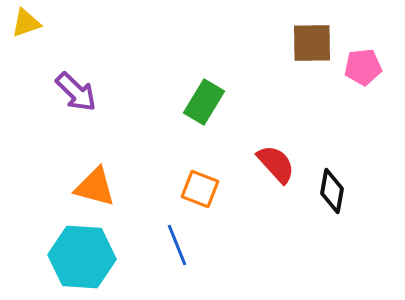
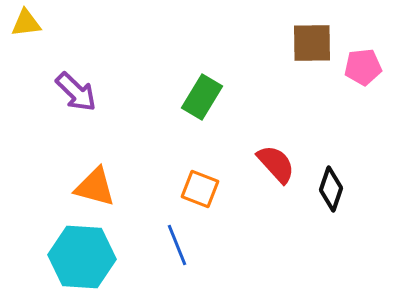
yellow triangle: rotated 12 degrees clockwise
green rectangle: moved 2 px left, 5 px up
black diamond: moved 1 px left, 2 px up; rotated 9 degrees clockwise
